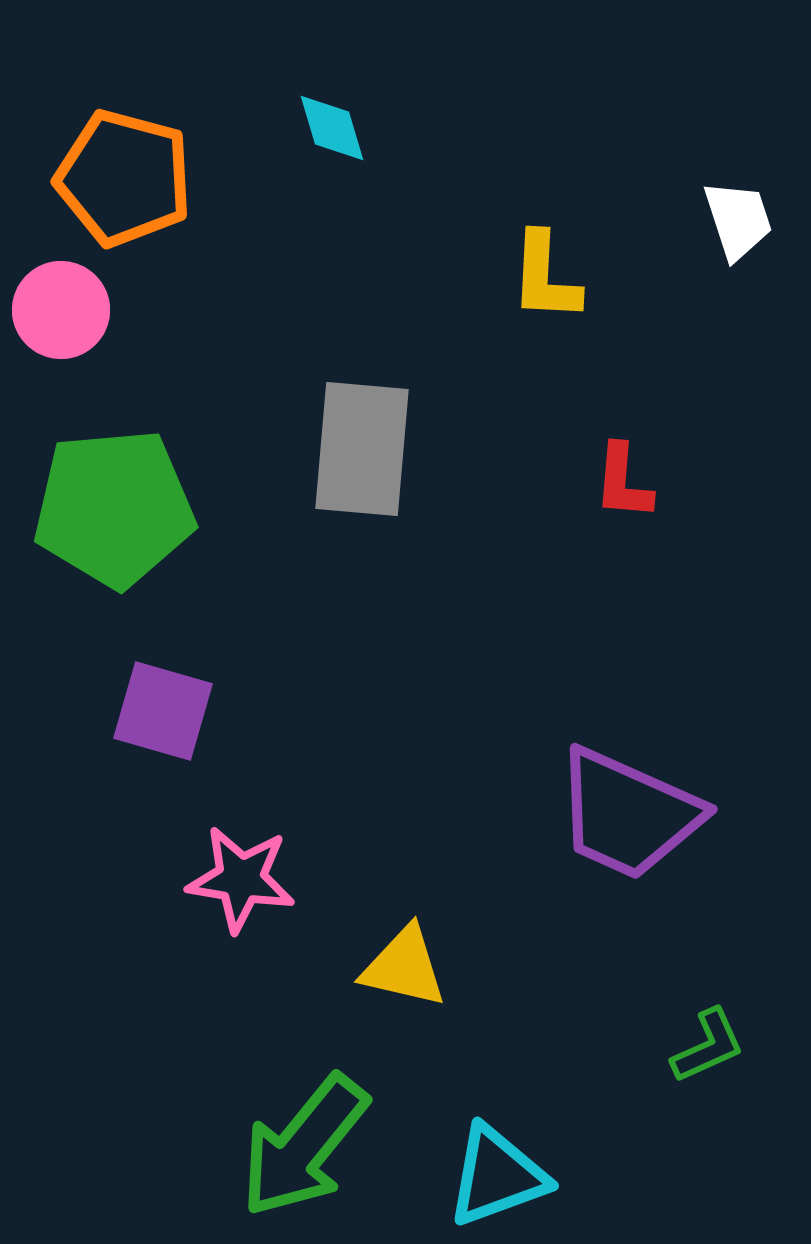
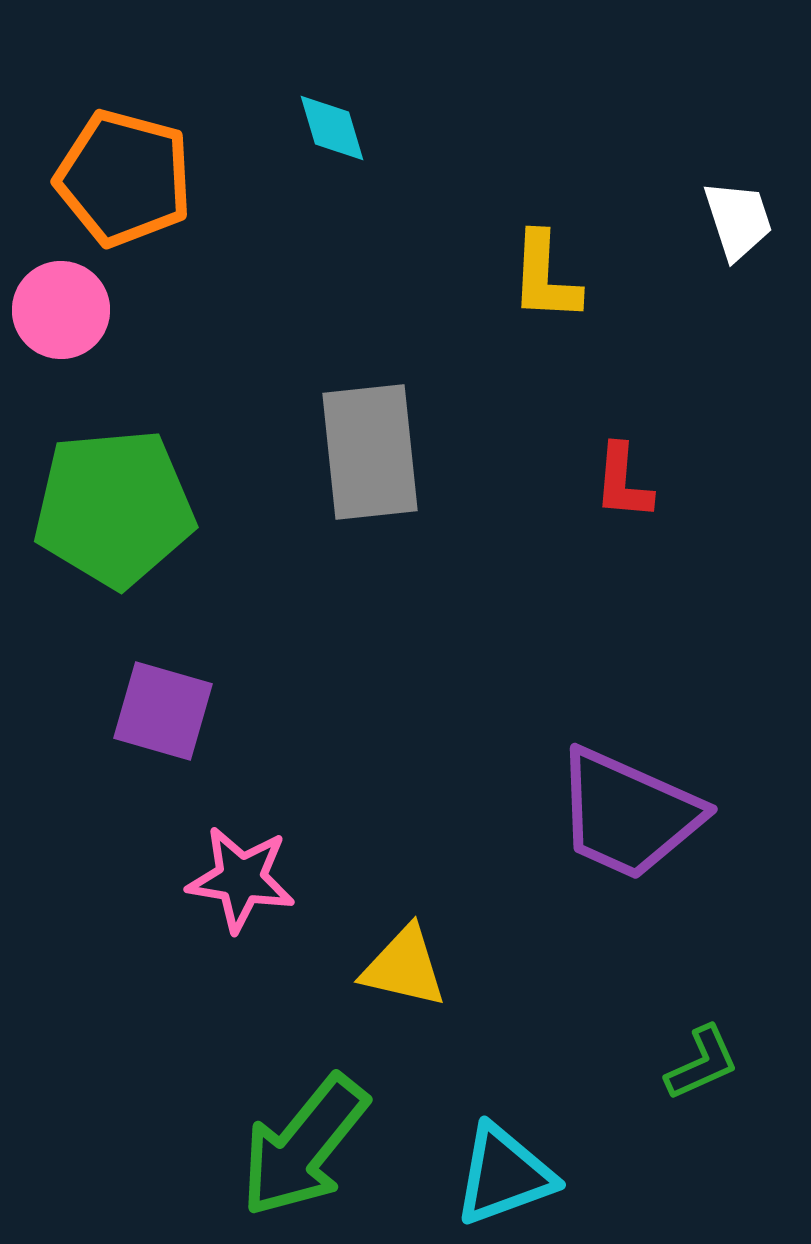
gray rectangle: moved 8 px right, 3 px down; rotated 11 degrees counterclockwise
green L-shape: moved 6 px left, 17 px down
cyan triangle: moved 7 px right, 1 px up
